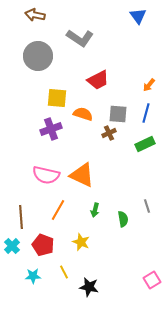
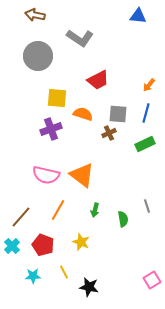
blue triangle: rotated 48 degrees counterclockwise
orange triangle: rotated 12 degrees clockwise
brown line: rotated 45 degrees clockwise
